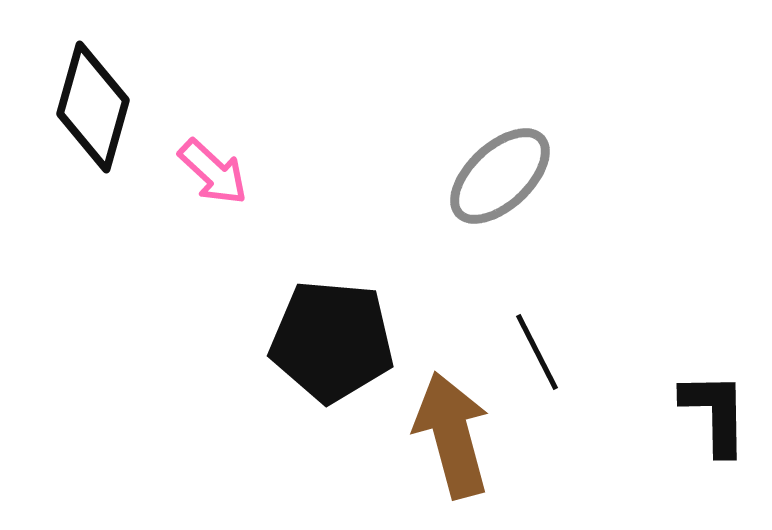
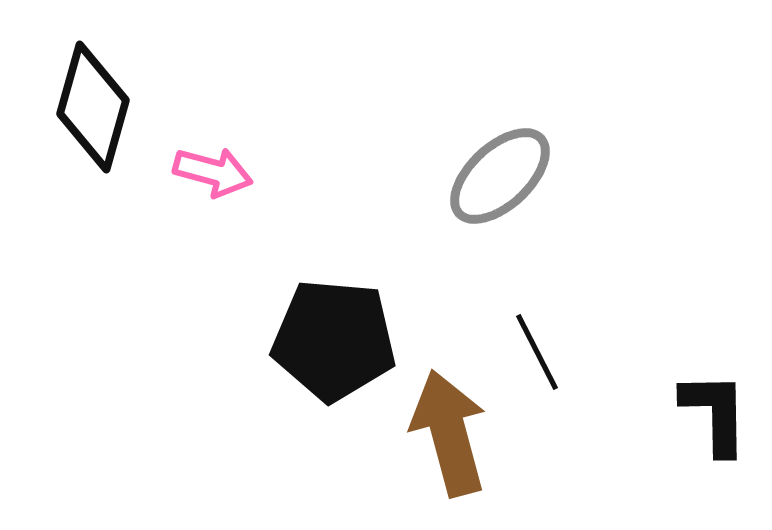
pink arrow: rotated 28 degrees counterclockwise
black pentagon: moved 2 px right, 1 px up
brown arrow: moved 3 px left, 2 px up
